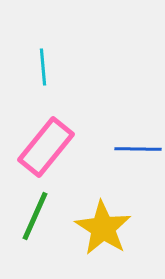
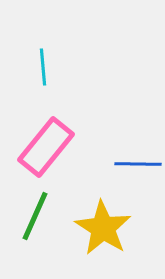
blue line: moved 15 px down
